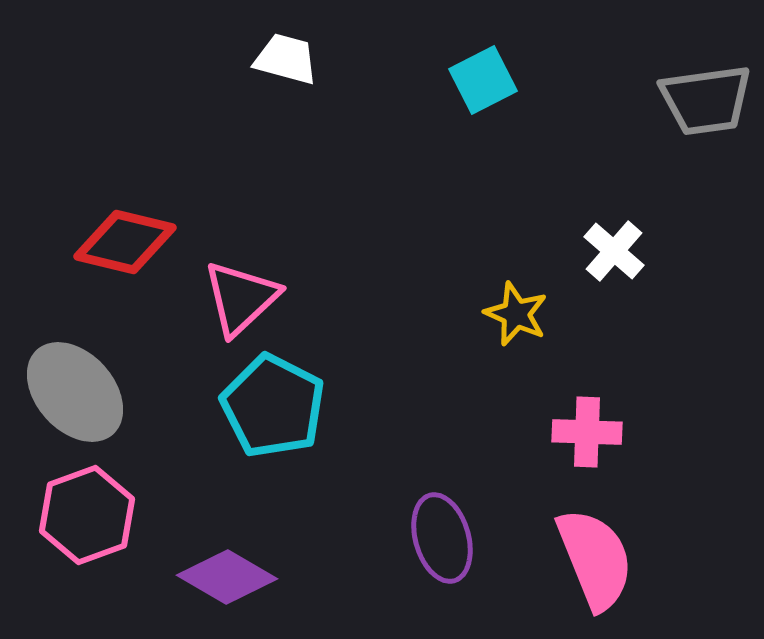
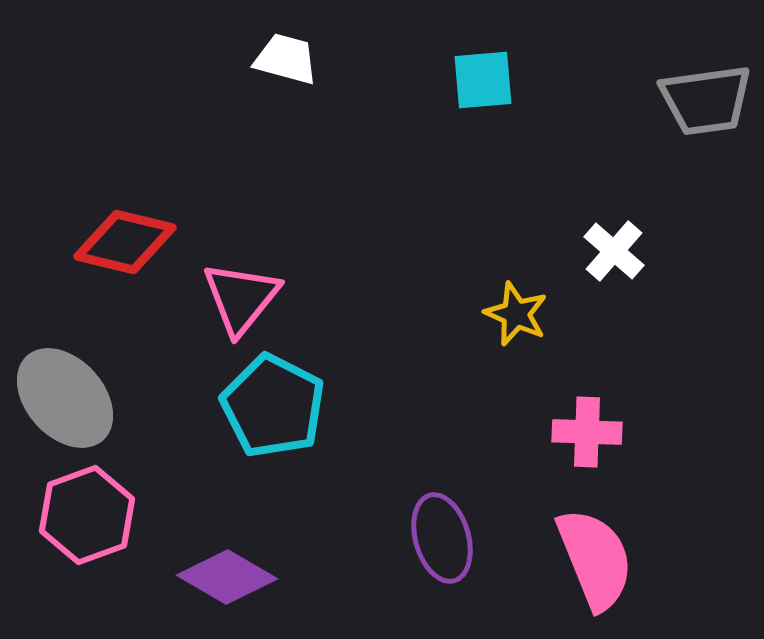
cyan square: rotated 22 degrees clockwise
pink triangle: rotated 8 degrees counterclockwise
gray ellipse: moved 10 px left, 6 px down
